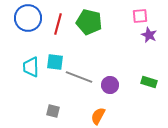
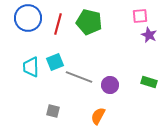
cyan square: rotated 30 degrees counterclockwise
